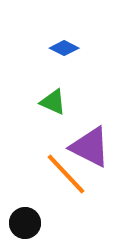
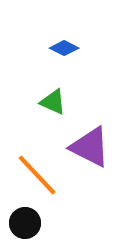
orange line: moved 29 px left, 1 px down
